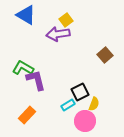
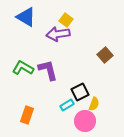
blue triangle: moved 2 px down
yellow square: rotated 16 degrees counterclockwise
purple L-shape: moved 12 px right, 10 px up
cyan rectangle: moved 1 px left
orange rectangle: rotated 24 degrees counterclockwise
